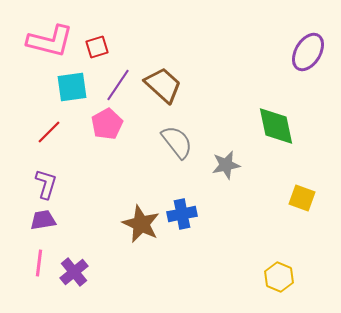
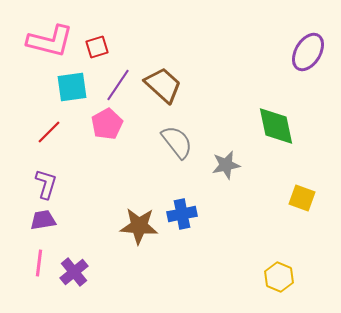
brown star: moved 2 px left, 2 px down; rotated 21 degrees counterclockwise
